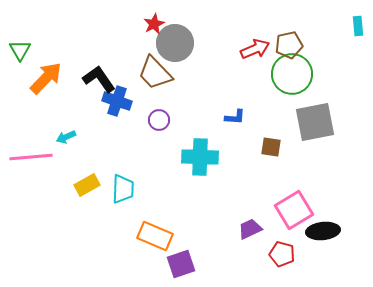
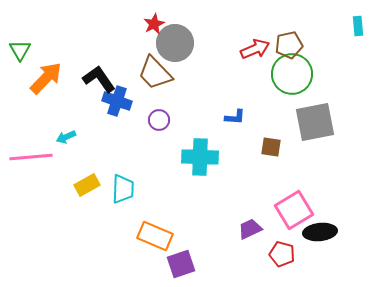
black ellipse: moved 3 px left, 1 px down
